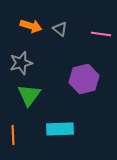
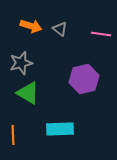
green triangle: moved 1 px left, 2 px up; rotated 35 degrees counterclockwise
